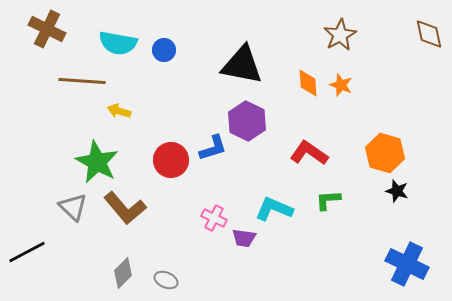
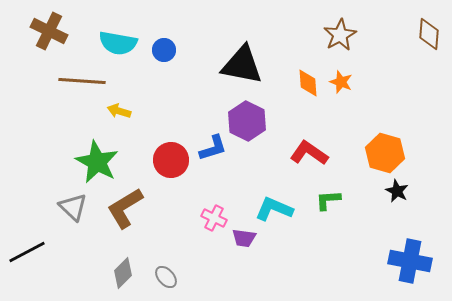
brown cross: moved 2 px right, 2 px down
brown diamond: rotated 16 degrees clockwise
orange star: moved 3 px up
black star: rotated 10 degrees clockwise
brown L-shape: rotated 99 degrees clockwise
blue cross: moved 3 px right, 3 px up; rotated 15 degrees counterclockwise
gray ellipse: moved 3 px up; rotated 25 degrees clockwise
